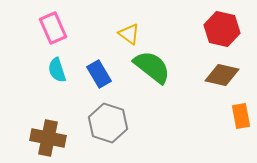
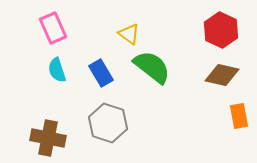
red hexagon: moved 1 px left, 1 px down; rotated 12 degrees clockwise
blue rectangle: moved 2 px right, 1 px up
orange rectangle: moved 2 px left
